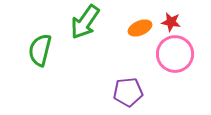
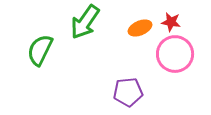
green semicircle: rotated 12 degrees clockwise
